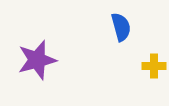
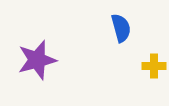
blue semicircle: moved 1 px down
